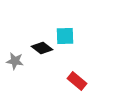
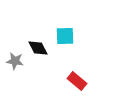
black diamond: moved 4 px left; rotated 25 degrees clockwise
